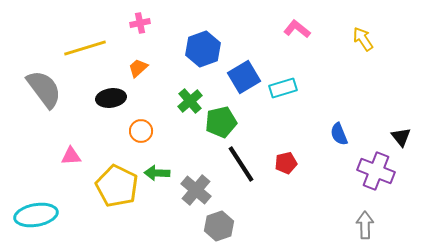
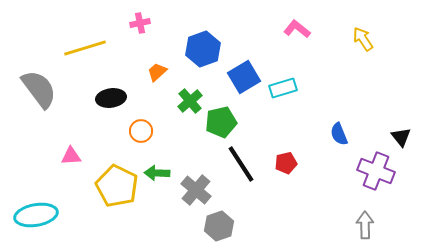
orange trapezoid: moved 19 px right, 4 px down
gray semicircle: moved 5 px left
